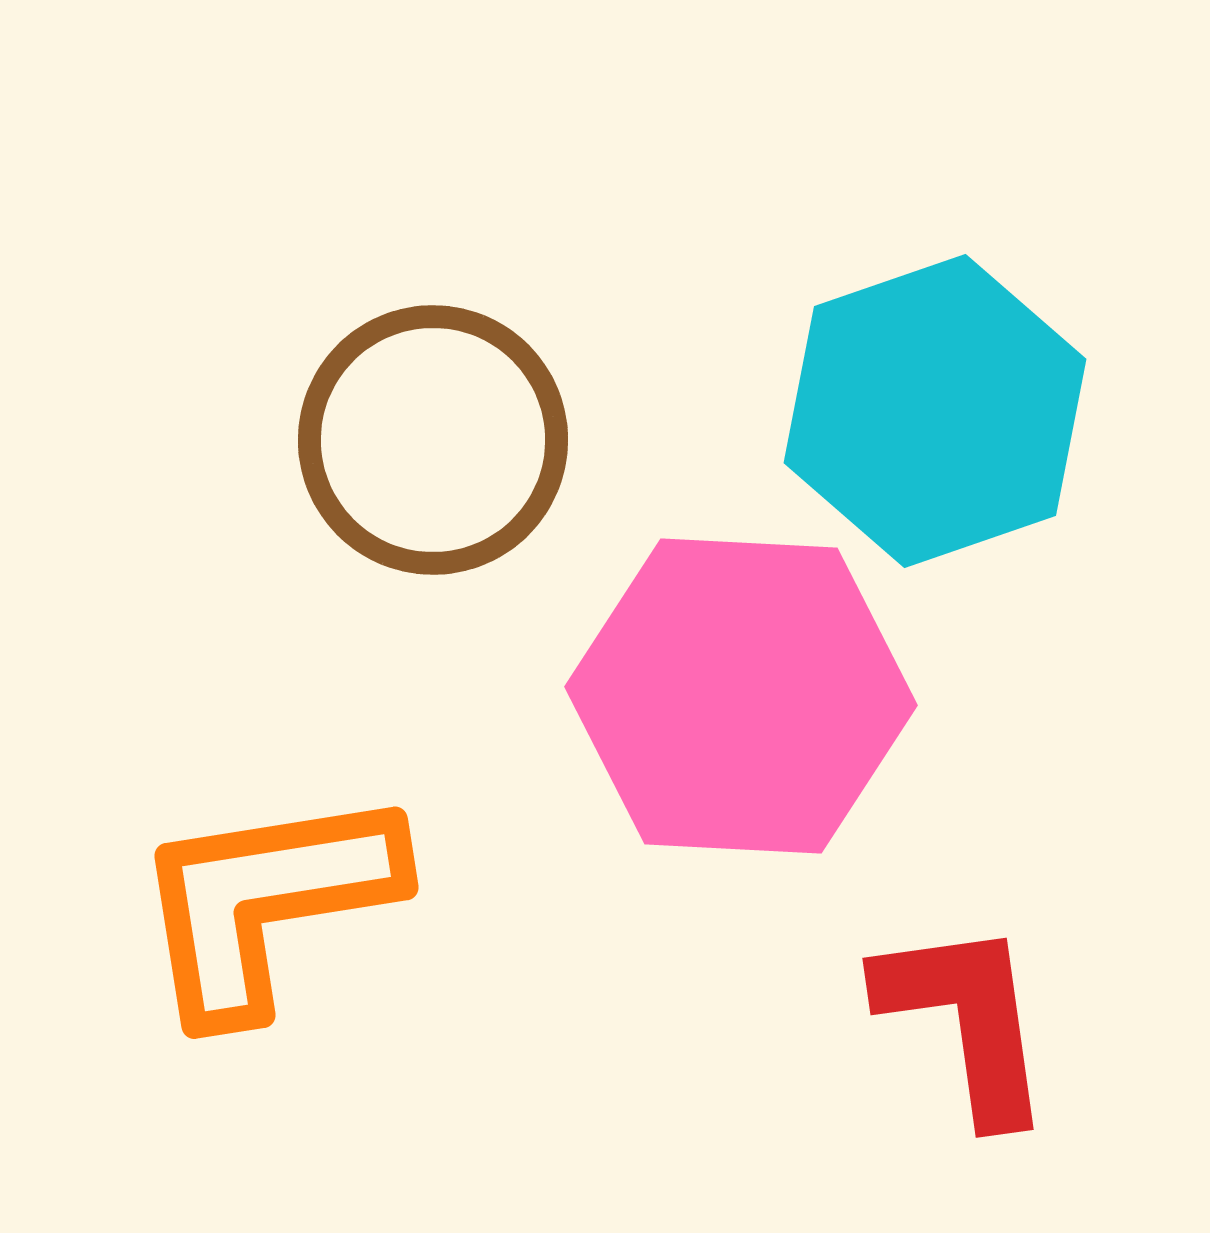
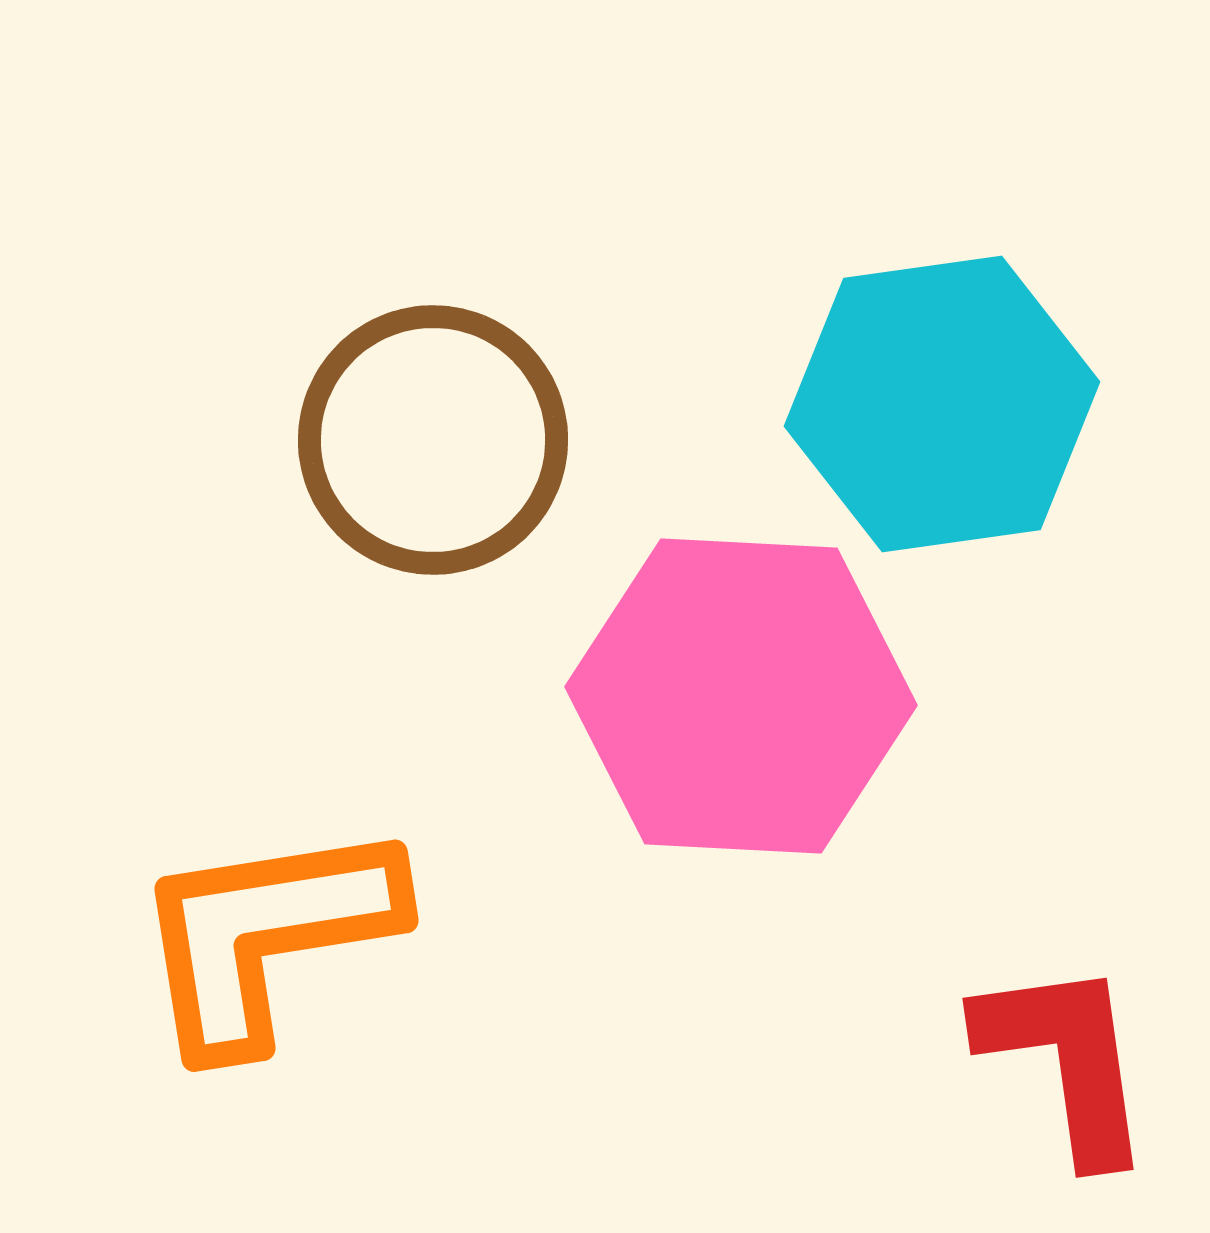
cyan hexagon: moved 7 px right, 7 px up; rotated 11 degrees clockwise
orange L-shape: moved 33 px down
red L-shape: moved 100 px right, 40 px down
